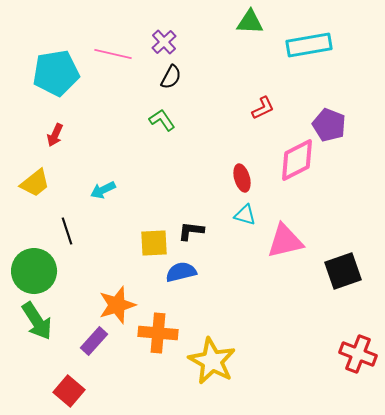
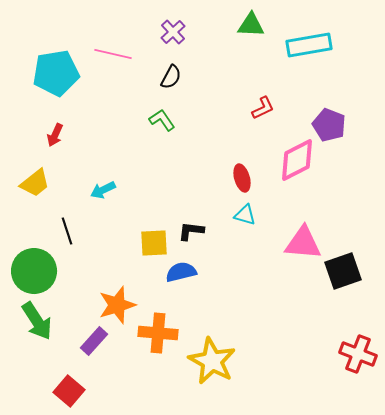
green triangle: moved 1 px right, 3 px down
purple cross: moved 9 px right, 10 px up
pink triangle: moved 18 px right, 2 px down; rotated 18 degrees clockwise
